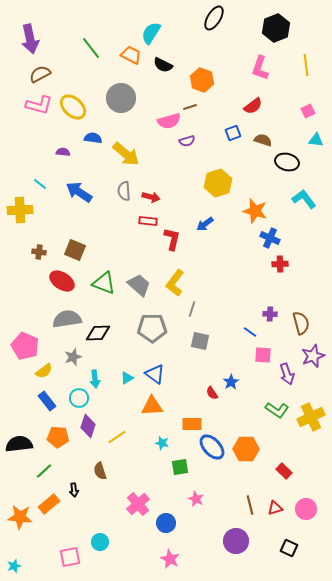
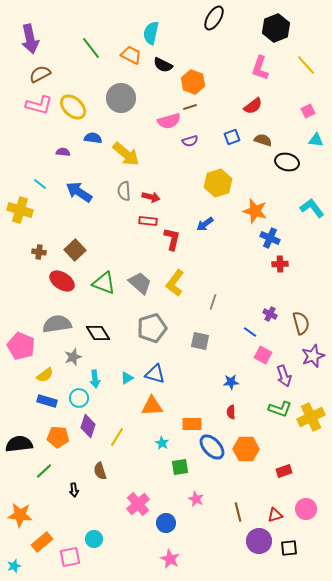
cyan semicircle at (151, 33): rotated 20 degrees counterclockwise
yellow line at (306, 65): rotated 35 degrees counterclockwise
orange hexagon at (202, 80): moved 9 px left, 2 px down
blue square at (233, 133): moved 1 px left, 4 px down
purple semicircle at (187, 141): moved 3 px right
cyan L-shape at (304, 199): moved 8 px right, 9 px down
yellow cross at (20, 210): rotated 20 degrees clockwise
brown square at (75, 250): rotated 25 degrees clockwise
gray trapezoid at (139, 285): moved 1 px right, 2 px up
gray line at (192, 309): moved 21 px right, 7 px up
purple cross at (270, 314): rotated 24 degrees clockwise
gray semicircle at (67, 319): moved 10 px left, 5 px down
gray pentagon at (152, 328): rotated 16 degrees counterclockwise
black diamond at (98, 333): rotated 60 degrees clockwise
pink pentagon at (25, 346): moved 4 px left
pink square at (263, 355): rotated 24 degrees clockwise
yellow semicircle at (44, 371): moved 1 px right, 4 px down
blue triangle at (155, 374): rotated 20 degrees counterclockwise
purple arrow at (287, 374): moved 3 px left, 2 px down
blue star at (231, 382): rotated 28 degrees clockwise
red semicircle at (212, 393): moved 19 px right, 19 px down; rotated 32 degrees clockwise
blue rectangle at (47, 401): rotated 36 degrees counterclockwise
green L-shape at (277, 410): moved 3 px right, 1 px up; rotated 15 degrees counterclockwise
yellow line at (117, 437): rotated 24 degrees counterclockwise
cyan star at (162, 443): rotated 16 degrees clockwise
red rectangle at (284, 471): rotated 63 degrees counterclockwise
orange rectangle at (49, 504): moved 7 px left, 38 px down
brown line at (250, 505): moved 12 px left, 7 px down
red triangle at (275, 508): moved 7 px down
orange star at (20, 517): moved 2 px up
purple circle at (236, 541): moved 23 px right
cyan circle at (100, 542): moved 6 px left, 3 px up
black square at (289, 548): rotated 30 degrees counterclockwise
